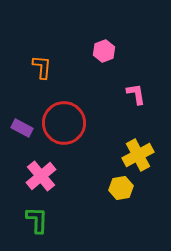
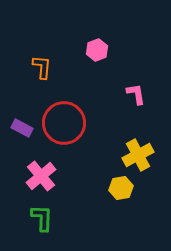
pink hexagon: moved 7 px left, 1 px up
green L-shape: moved 5 px right, 2 px up
